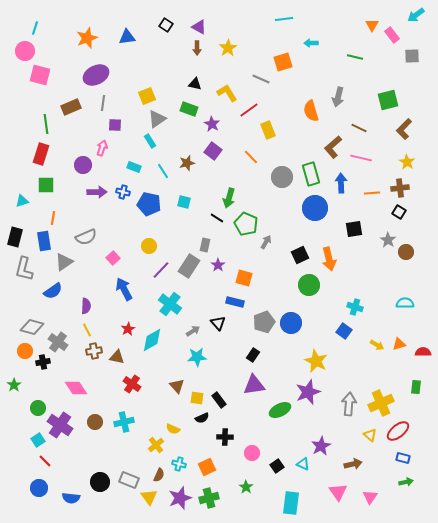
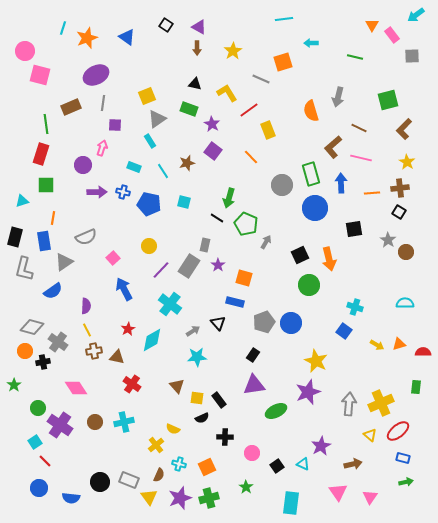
cyan line at (35, 28): moved 28 px right
blue triangle at (127, 37): rotated 42 degrees clockwise
yellow star at (228, 48): moved 5 px right, 3 px down
gray circle at (282, 177): moved 8 px down
green ellipse at (280, 410): moved 4 px left, 1 px down
cyan square at (38, 440): moved 3 px left, 2 px down
